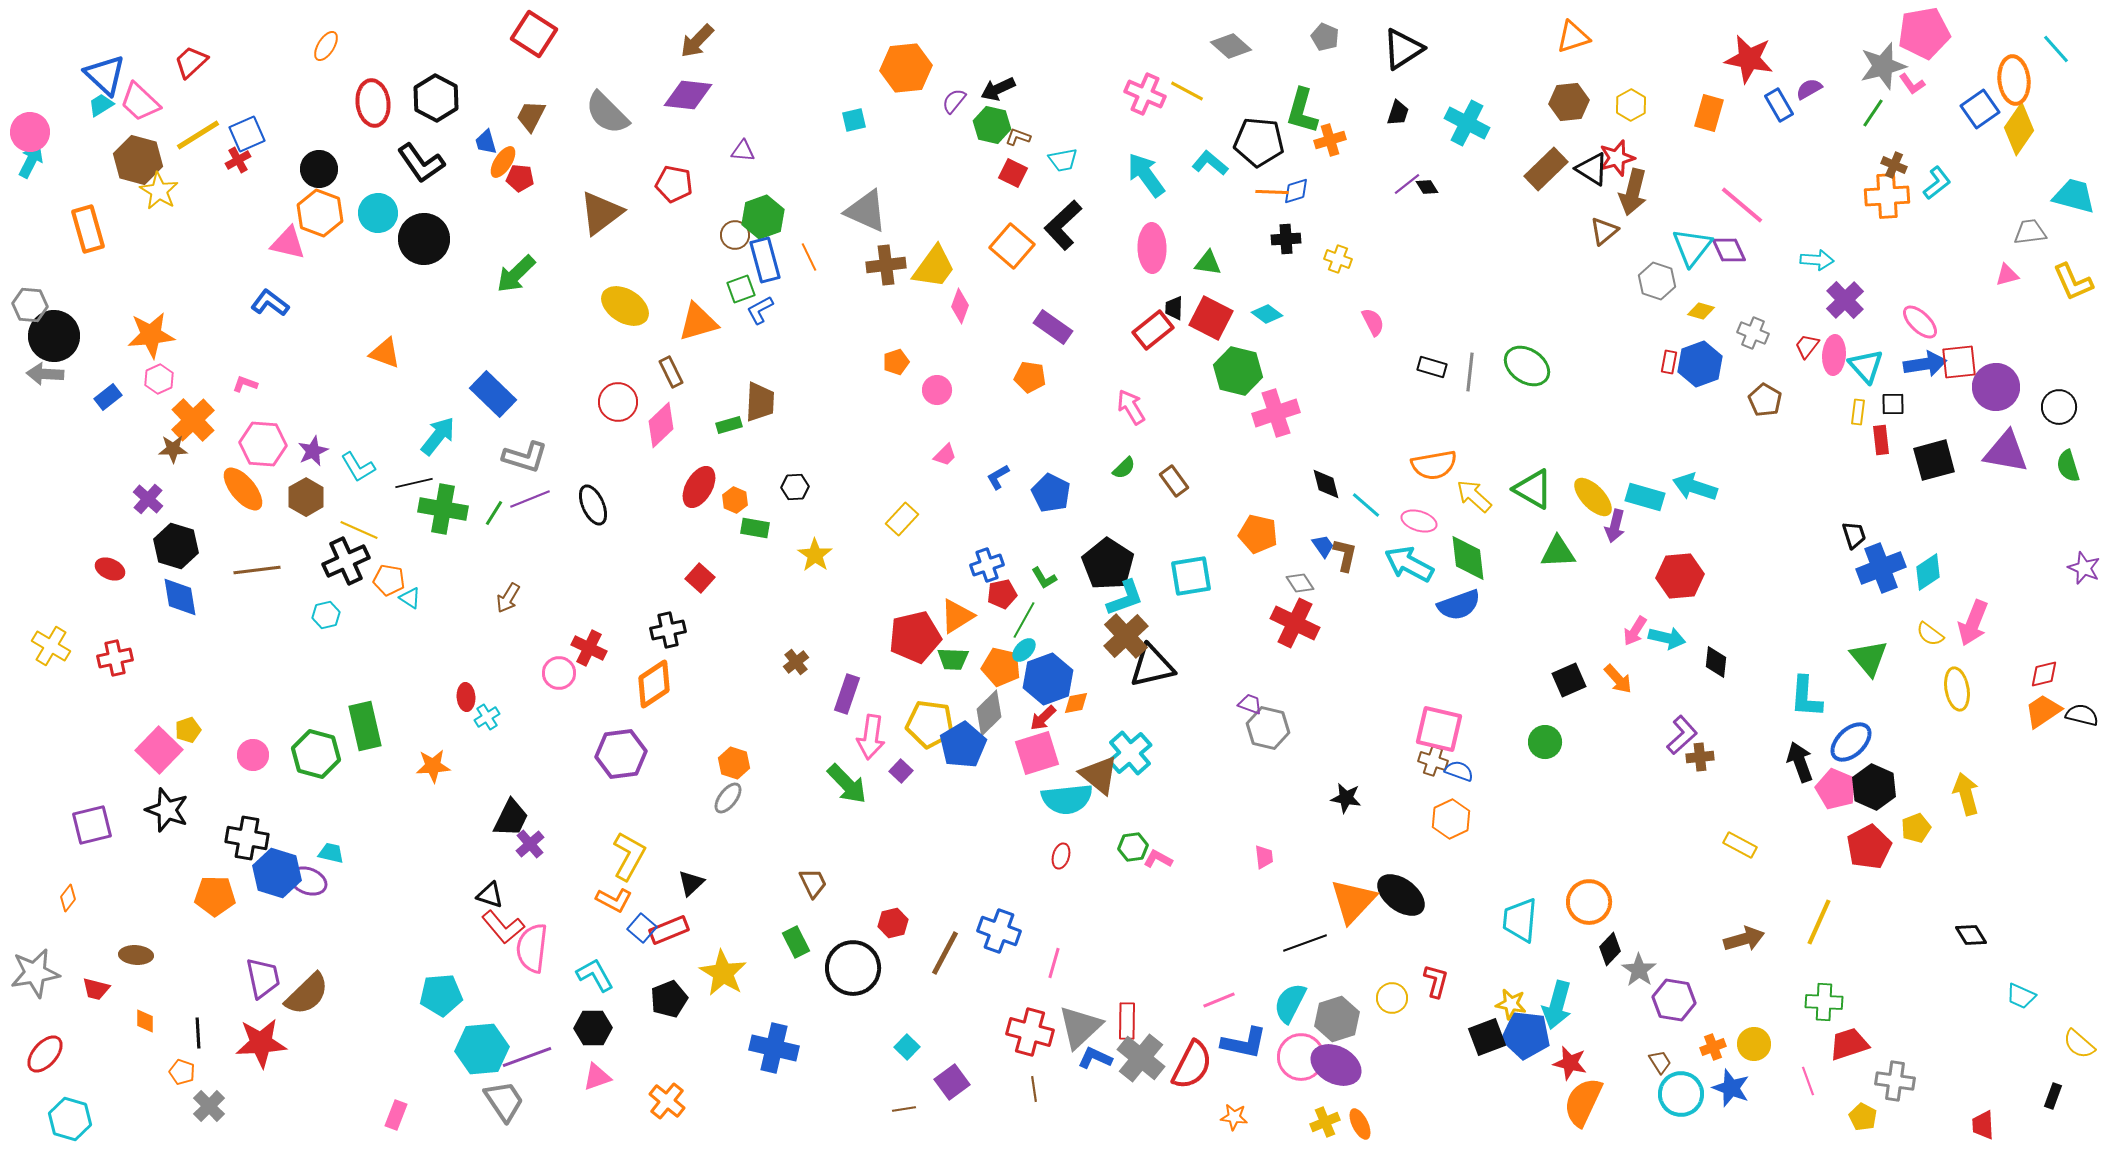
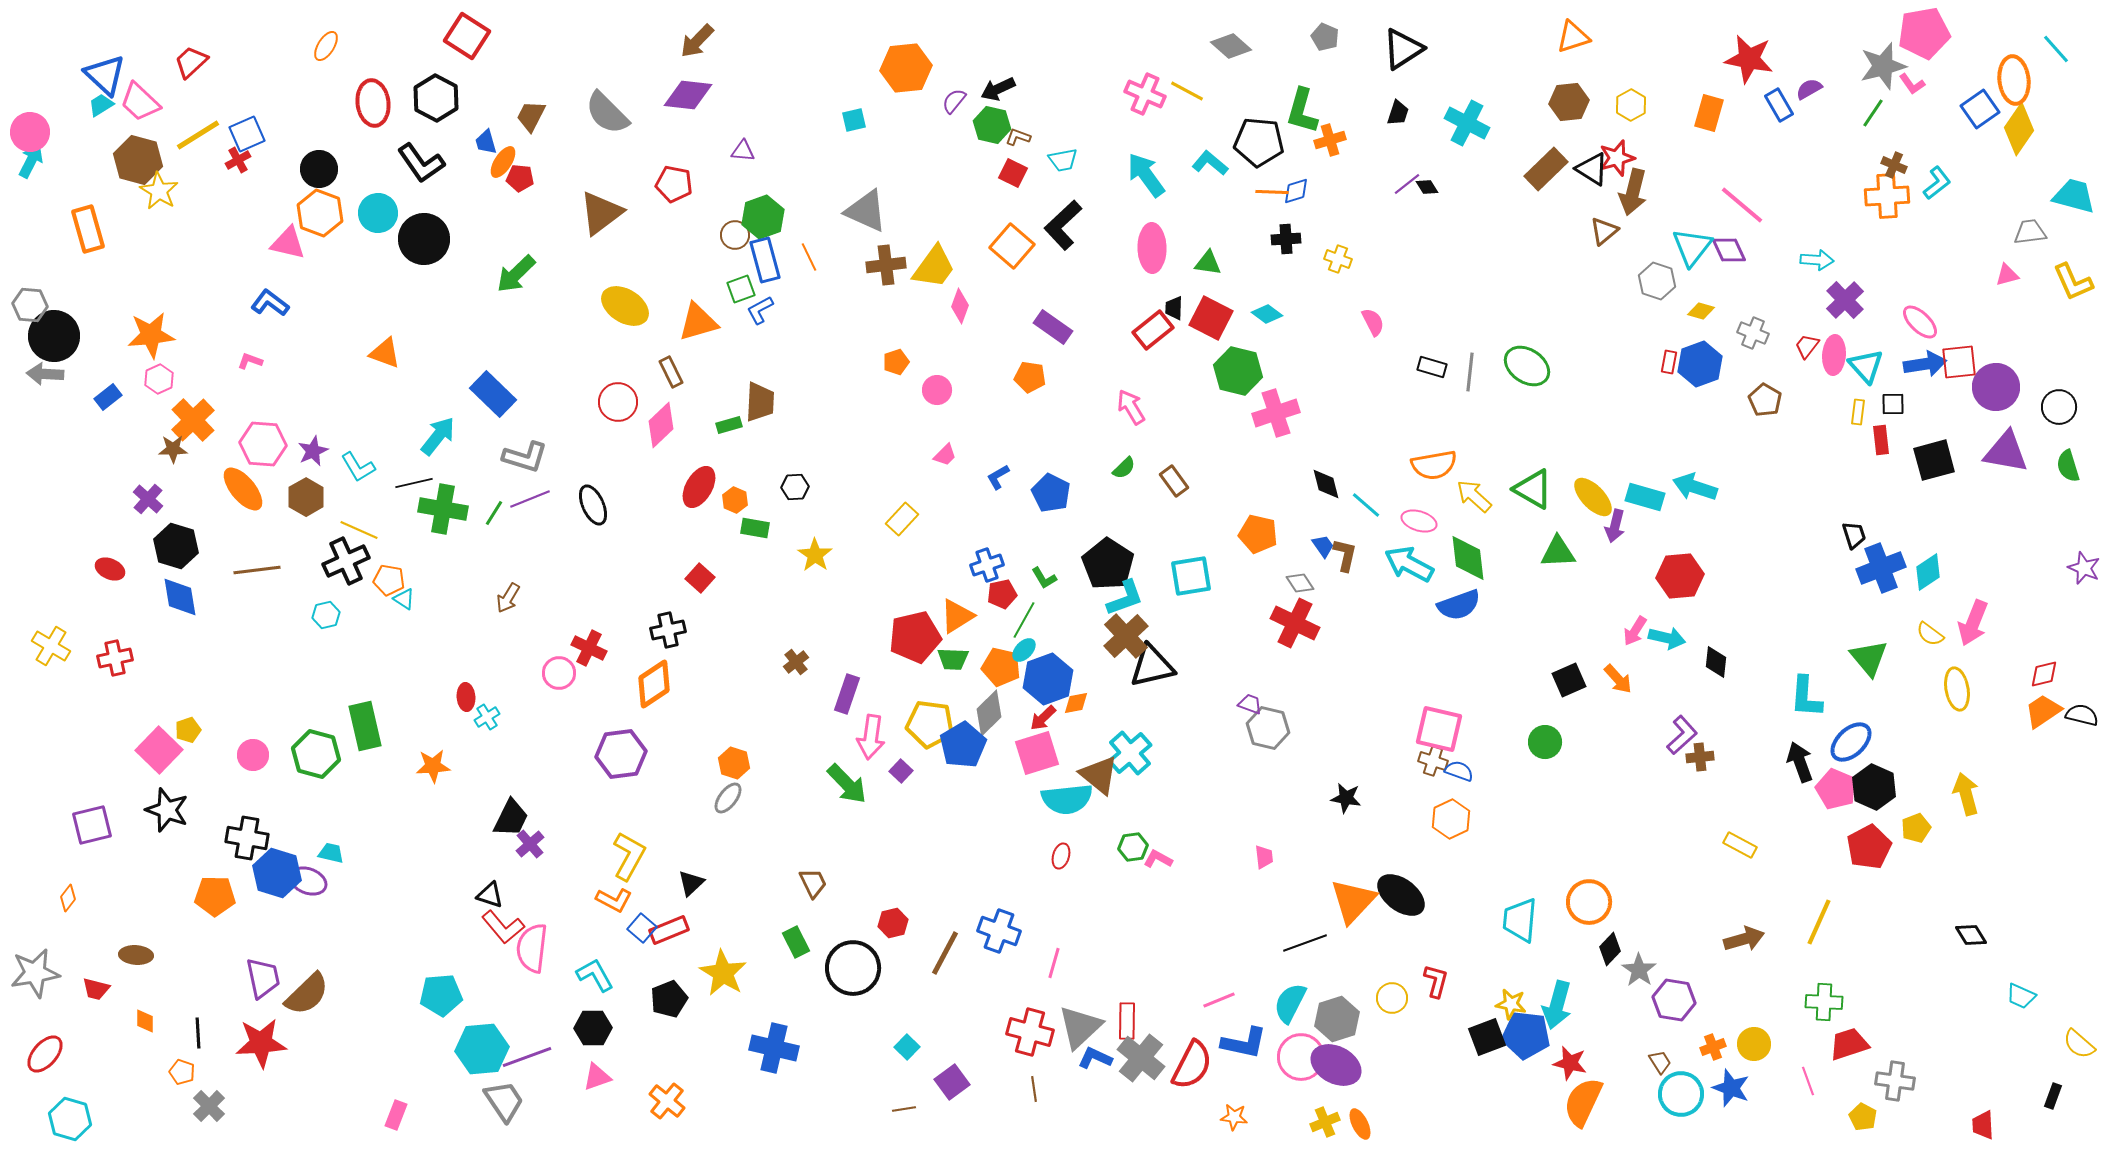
red square at (534, 34): moved 67 px left, 2 px down
pink L-shape at (245, 384): moved 5 px right, 23 px up
cyan triangle at (410, 598): moved 6 px left, 1 px down
